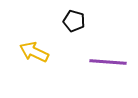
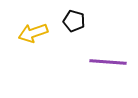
yellow arrow: moved 1 px left, 19 px up; rotated 44 degrees counterclockwise
